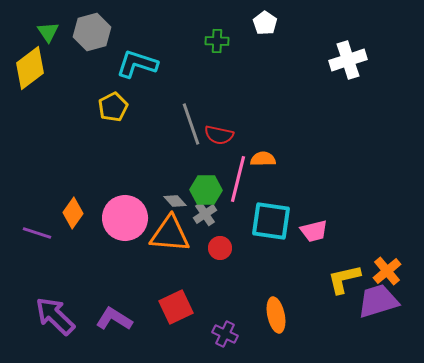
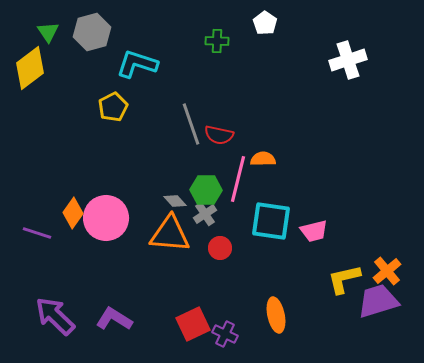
pink circle: moved 19 px left
red square: moved 17 px right, 17 px down
